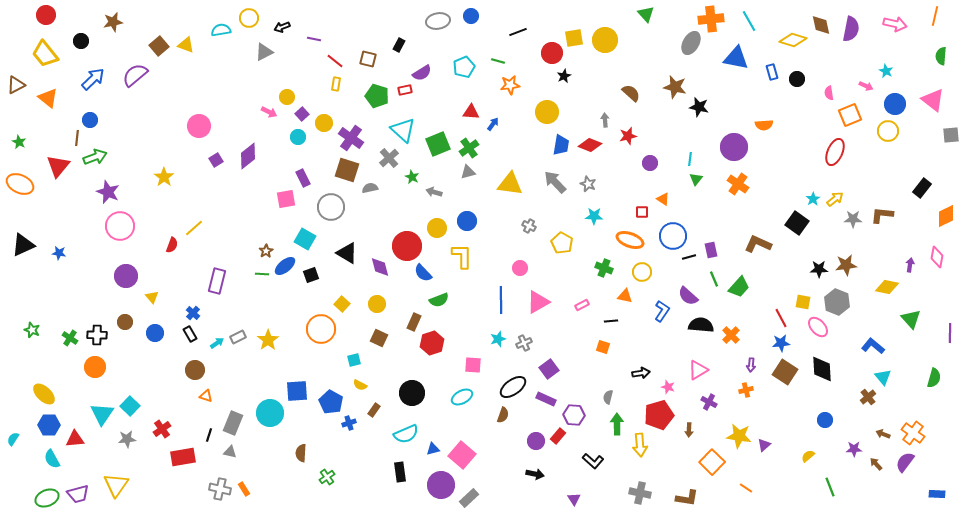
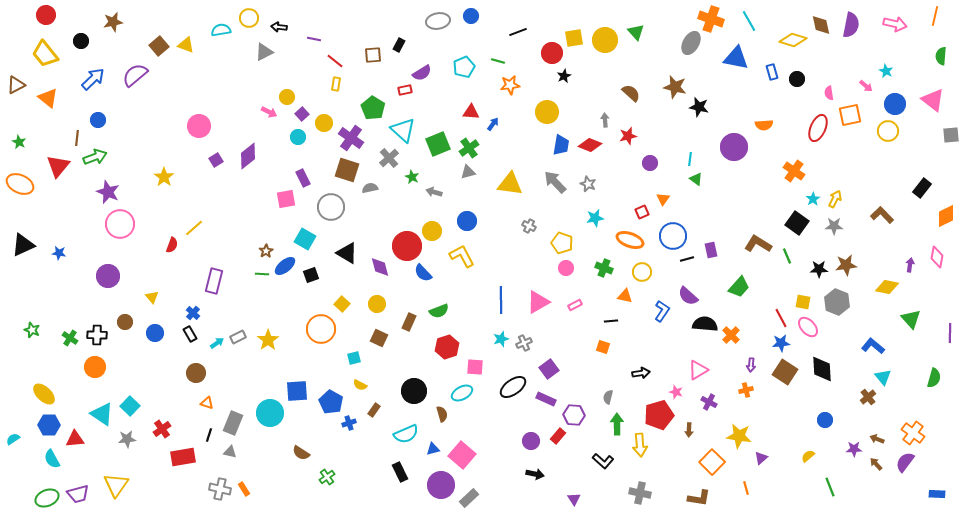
green triangle at (646, 14): moved 10 px left, 18 px down
orange cross at (711, 19): rotated 25 degrees clockwise
black arrow at (282, 27): moved 3 px left; rotated 28 degrees clockwise
purple semicircle at (851, 29): moved 4 px up
brown square at (368, 59): moved 5 px right, 4 px up; rotated 18 degrees counterclockwise
pink arrow at (866, 86): rotated 16 degrees clockwise
green pentagon at (377, 96): moved 4 px left, 12 px down; rotated 15 degrees clockwise
orange square at (850, 115): rotated 10 degrees clockwise
blue circle at (90, 120): moved 8 px right
red ellipse at (835, 152): moved 17 px left, 24 px up
green triangle at (696, 179): rotated 32 degrees counterclockwise
orange cross at (738, 184): moved 56 px right, 13 px up
orange triangle at (663, 199): rotated 32 degrees clockwise
yellow arrow at (835, 199): rotated 24 degrees counterclockwise
red square at (642, 212): rotated 24 degrees counterclockwise
brown L-shape at (882, 215): rotated 40 degrees clockwise
cyan star at (594, 216): moved 1 px right, 2 px down; rotated 12 degrees counterclockwise
gray star at (853, 219): moved 19 px left, 7 px down
pink circle at (120, 226): moved 2 px up
yellow circle at (437, 228): moved 5 px left, 3 px down
yellow pentagon at (562, 243): rotated 10 degrees counterclockwise
brown L-shape at (758, 244): rotated 8 degrees clockwise
yellow L-shape at (462, 256): rotated 28 degrees counterclockwise
black line at (689, 257): moved 2 px left, 2 px down
pink circle at (520, 268): moved 46 px right
purple circle at (126, 276): moved 18 px left
green line at (714, 279): moved 73 px right, 23 px up
purple rectangle at (217, 281): moved 3 px left
green semicircle at (439, 300): moved 11 px down
pink rectangle at (582, 305): moved 7 px left
brown rectangle at (414, 322): moved 5 px left
black semicircle at (701, 325): moved 4 px right, 1 px up
pink ellipse at (818, 327): moved 10 px left
cyan star at (498, 339): moved 3 px right
red hexagon at (432, 343): moved 15 px right, 4 px down
cyan square at (354, 360): moved 2 px up
pink square at (473, 365): moved 2 px right, 2 px down
brown circle at (195, 370): moved 1 px right, 3 px down
pink star at (668, 387): moved 8 px right, 5 px down
black circle at (412, 393): moved 2 px right, 2 px up
orange triangle at (206, 396): moved 1 px right, 7 px down
cyan ellipse at (462, 397): moved 4 px up
cyan triangle at (102, 414): rotated 30 degrees counterclockwise
brown semicircle at (503, 415): moved 61 px left, 1 px up; rotated 35 degrees counterclockwise
brown arrow at (883, 434): moved 6 px left, 5 px down
cyan semicircle at (13, 439): rotated 24 degrees clockwise
purple circle at (536, 441): moved 5 px left
purple triangle at (764, 445): moved 3 px left, 13 px down
brown semicircle at (301, 453): rotated 60 degrees counterclockwise
black L-shape at (593, 461): moved 10 px right
black rectangle at (400, 472): rotated 18 degrees counterclockwise
orange line at (746, 488): rotated 40 degrees clockwise
brown L-shape at (687, 498): moved 12 px right
